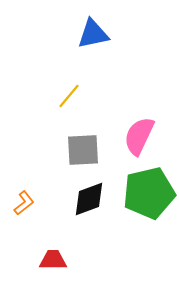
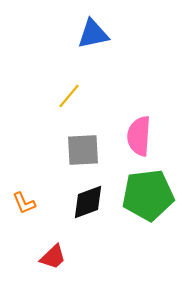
pink semicircle: rotated 21 degrees counterclockwise
green pentagon: moved 1 px left, 2 px down; rotated 6 degrees clockwise
black diamond: moved 1 px left, 3 px down
orange L-shape: rotated 105 degrees clockwise
red trapezoid: moved 3 px up; rotated 136 degrees clockwise
